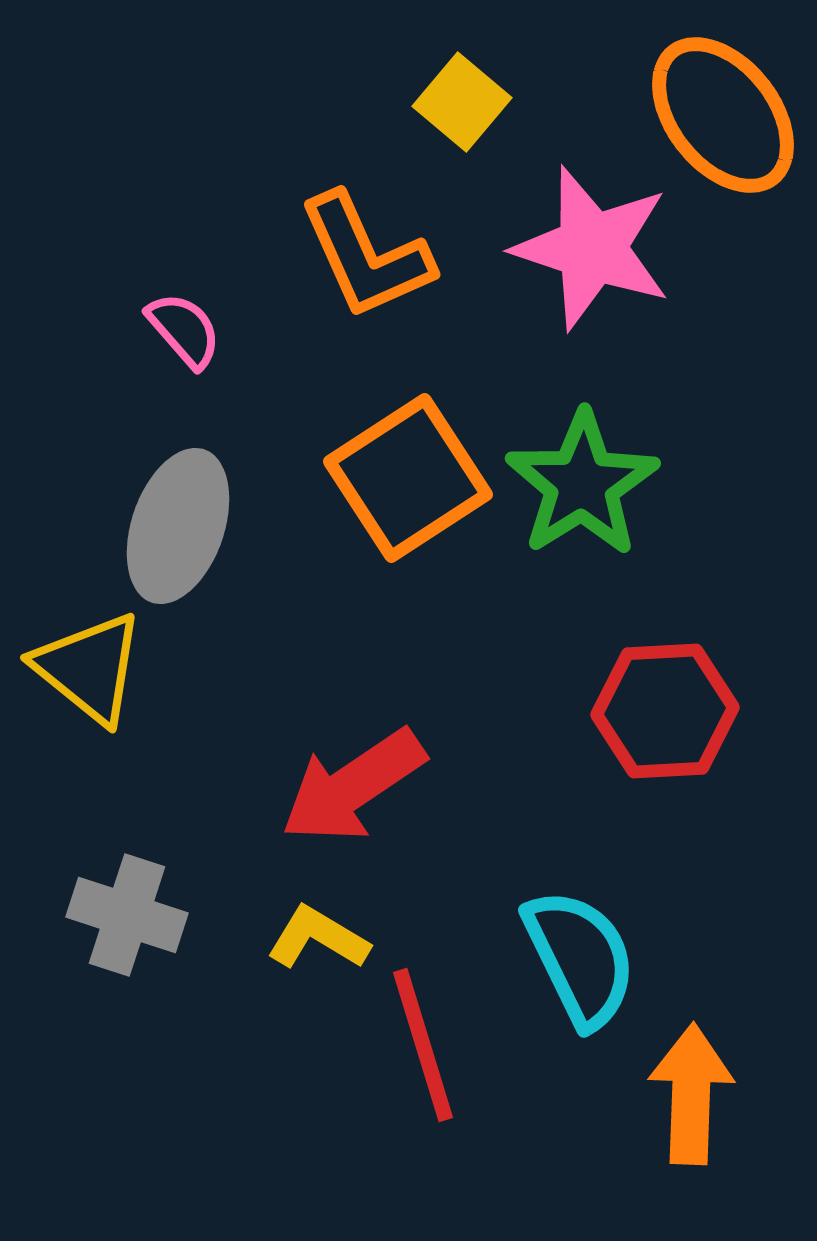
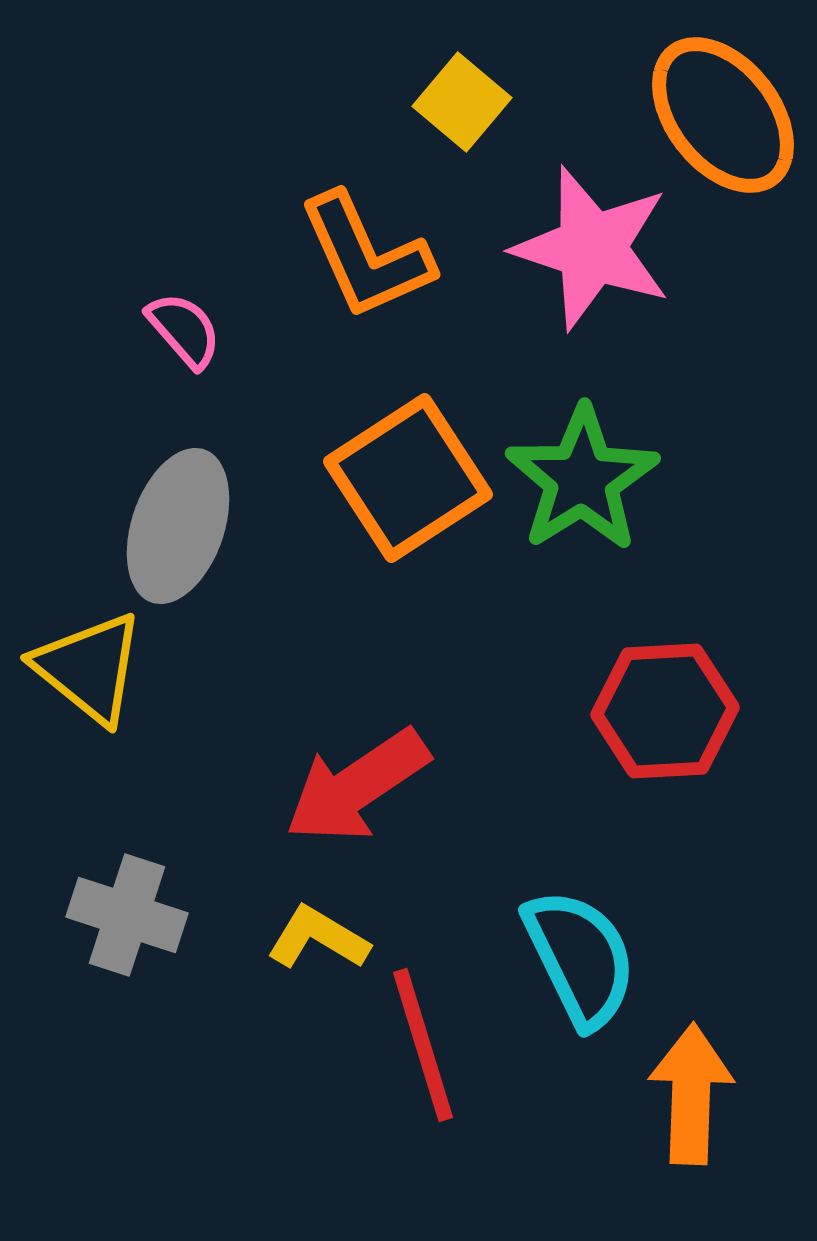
green star: moved 5 px up
red arrow: moved 4 px right
